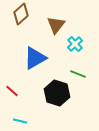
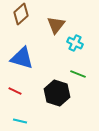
cyan cross: moved 1 px up; rotated 21 degrees counterclockwise
blue triangle: moved 13 px left; rotated 45 degrees clockwise
red line: moved 3 px right; rotated 16 degrees counterclockwise
